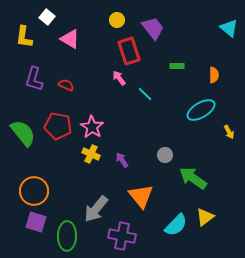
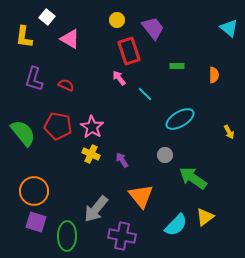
cyan ellipse: moved 21 px left, 9 px down
